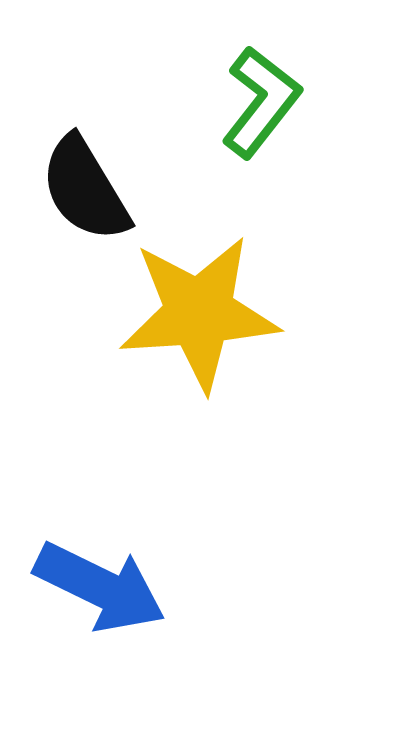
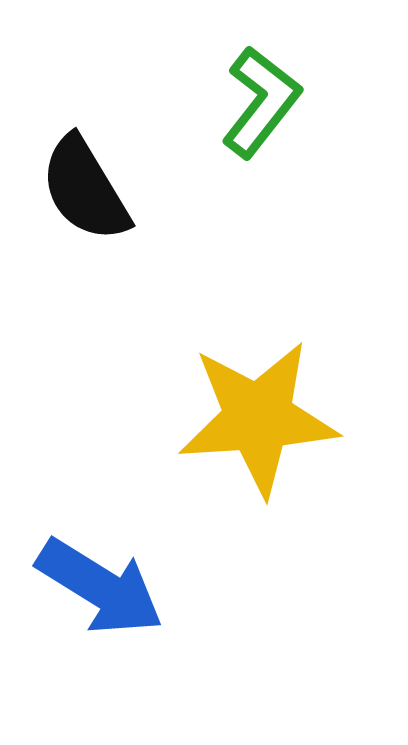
yellow star: moved 59 px right, 105 px down
blue arrow: rotated 6 degrees clockwise
